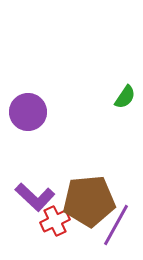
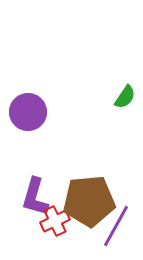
purple L-shape: rotated 63 degrees clockwise
purple line: moved 1 px down
